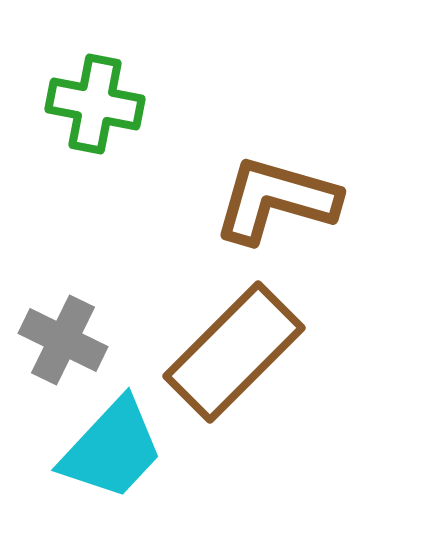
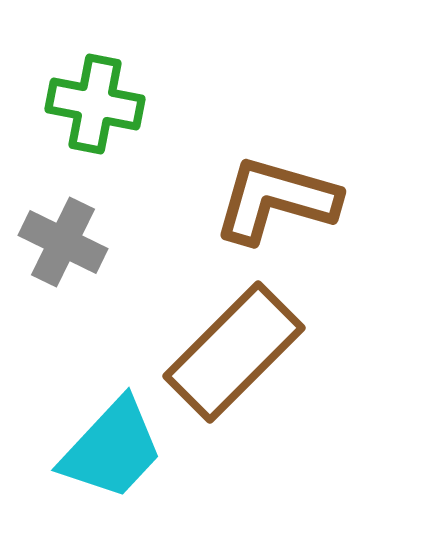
gray cross: moved 98 px up
